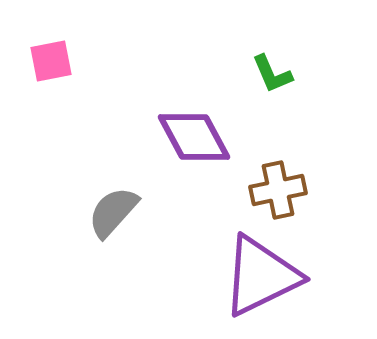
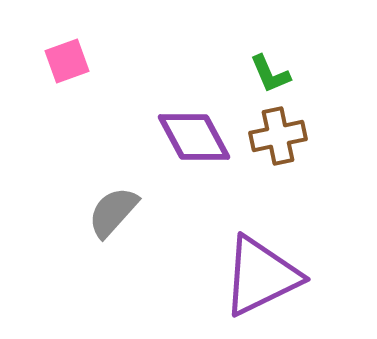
pink square: moved 16 px right; rotated 9 degrees counterclockwise
green L-shape: moved 2 px left
brown cross: moved 54 px up
